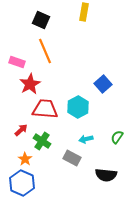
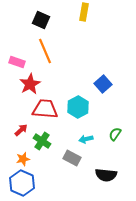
green semicircle: moved 2 px left, 3 px up
orange star: moved 2 px left; rotated 24 degrees clockwise
